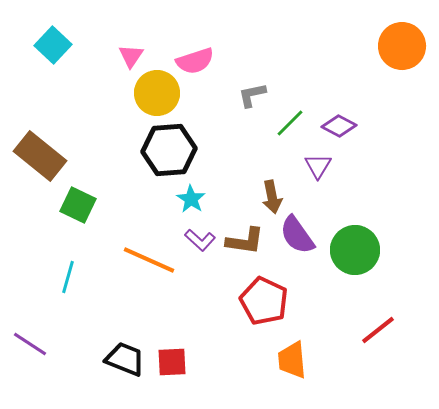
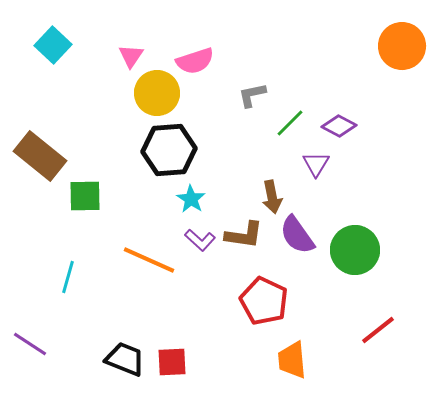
purple triangle: moved 2 px left, 2 px up
green square: moved 7 px right, 9 px up; rotated 27 degrees counterclockwise
brown L-shape: moved 1 px left, 6 px up
